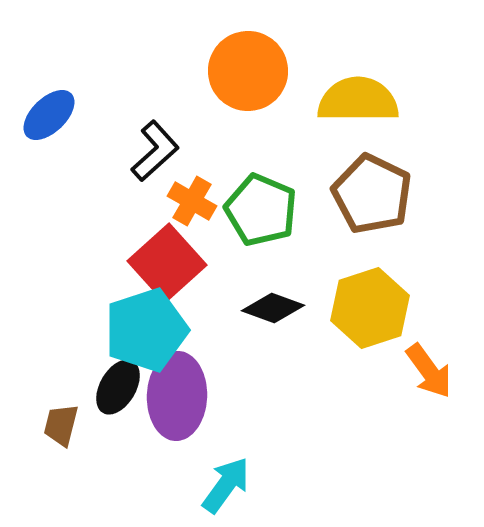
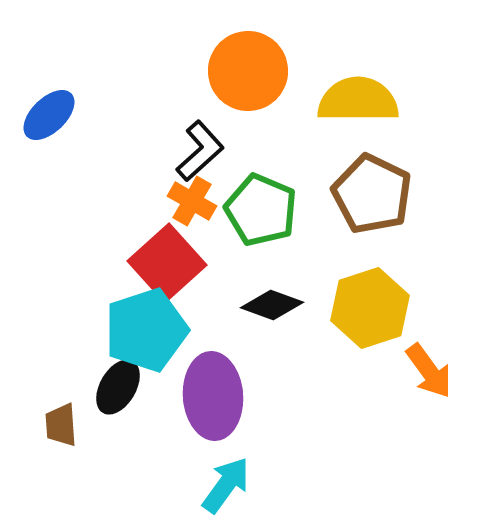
black L-shape: moved 45 px right
black diamond: moved 1 px left, 3 px up
purple ellipse: moved 36 px right; rotated 6 degrees counterclockwise
brown trapezoid: rotated 18 degrees counterclockwise
